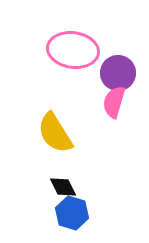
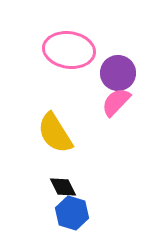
pink ellipse: moved 4 px left
pink semicircle: moved 2 px right; rotated 28 degrees clockwise
